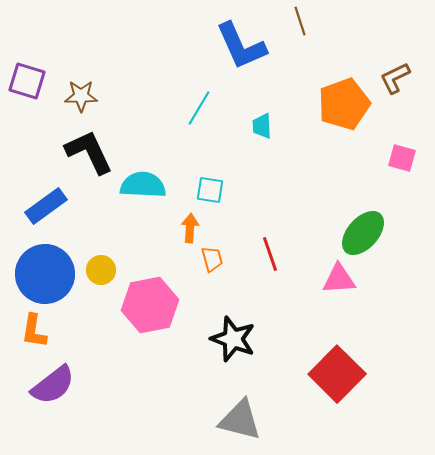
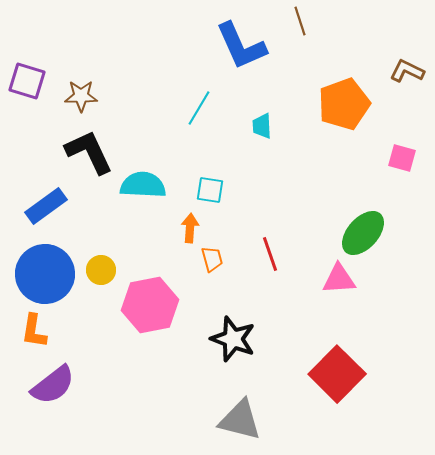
brown L-shape: moved 12 px right, 7 px up; rotated 52 degrees clockwise
